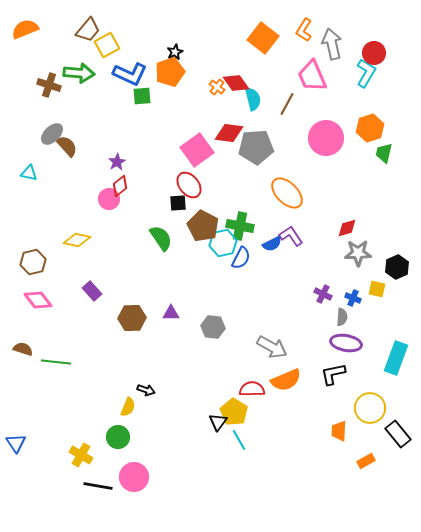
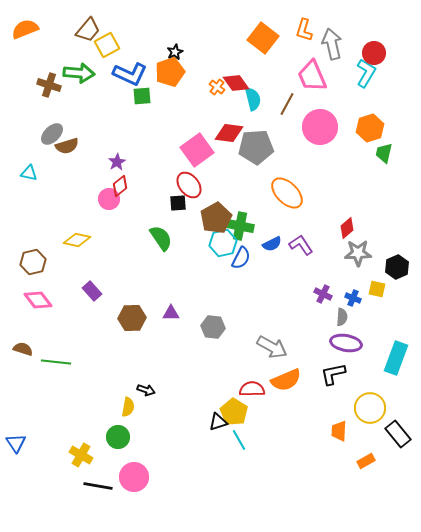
orange L-shape at (304, 30): rotated 15 degrees counterclockwise
pink circle at (326, 138): moved 6 px left, 11 px up
brown semicircle at (67, 146): rotated 115 degrees clockwise
brown pentagon at (203, 226): moved 13 px right, 8 px up; rotated 16 degrees clockwise
red diamond at (347, 228): rotated 25 degrees counterclockwise
purple L-shape at (291, 236): moved 10 px right, 9 px down
yellow semicircle at (128, 407): rotated 12 degrees counterclockwise
black triangle at (218, 422): rotated 36 degrees clockwise
